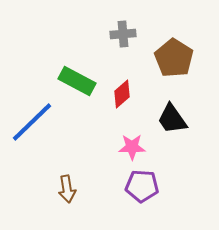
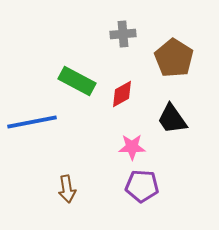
red diamond: rotated 12 degrees clockwise
blue line: rotated 33 degrees clockwise
